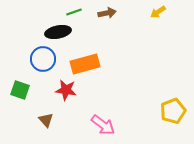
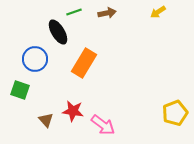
black ellipse: rotated 70 degrees clockwise
blue circle: moved 8 px left
orange rectangle: moved 1 px left, 1 px up; rotated 44 degrees counterclockwise
red star: moved 7 px right, 21 px down
yellow pentagon: moved 2 px right, 2 px down
